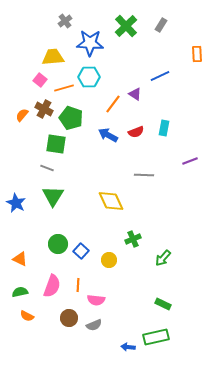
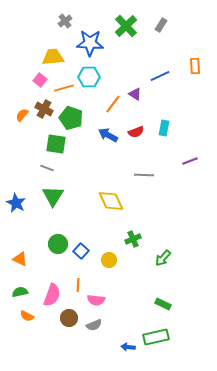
orange rectangle at (197, 54): moved 2 px left, 12 px down
pink semicircle at (52, 286): moved 9 px down
